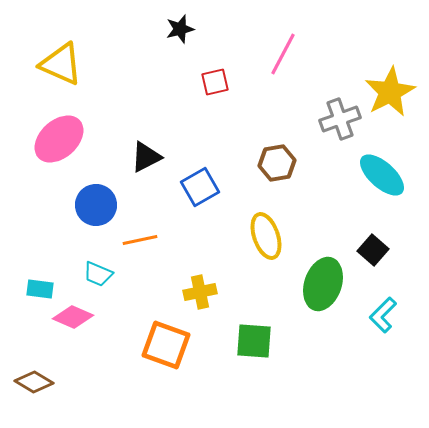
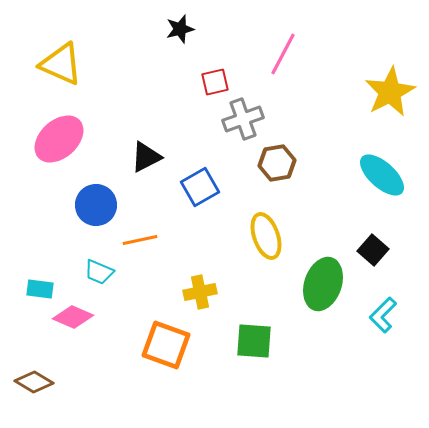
gray cross: moved 97 px left
cyan trapezoid: moved 1 px right, 2 px up
